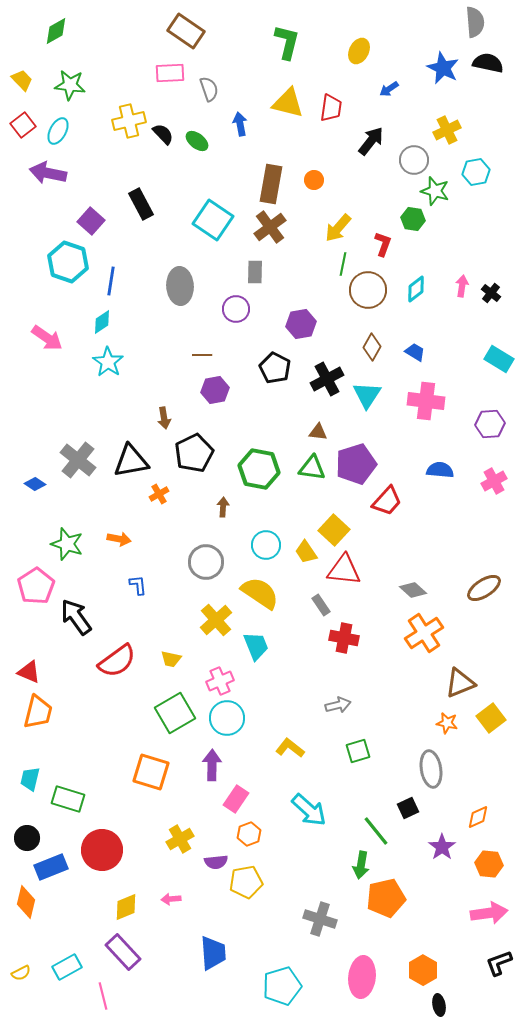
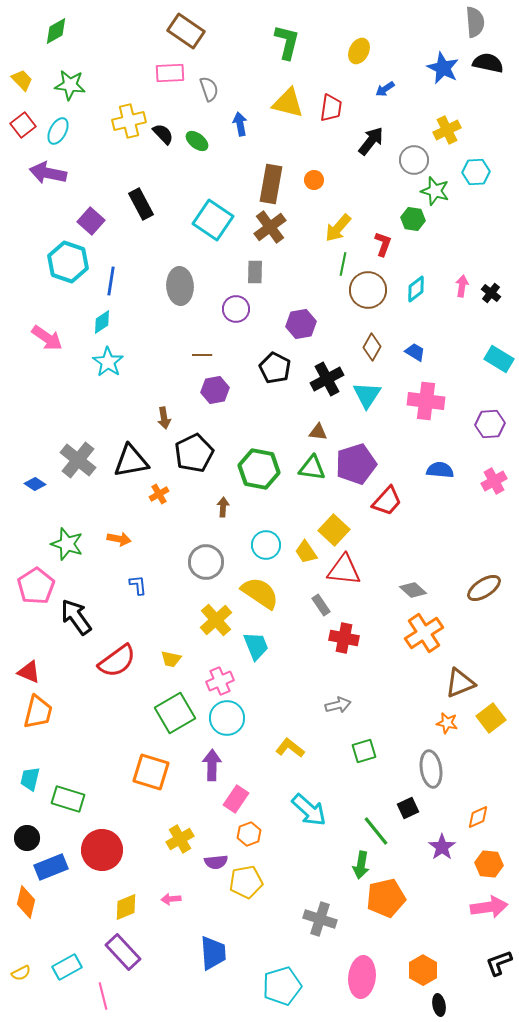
blue arrow at (389, 89): moved 4 px left
cyan hexagon at (476, 172): rotated 8 degrees clockwise
green square at (358, 751): moved 6 px right
pink arrow at (489, 913): moved 6 px up
